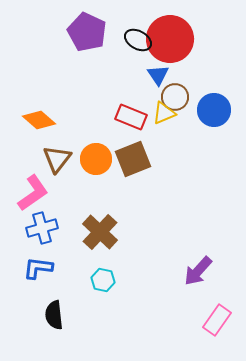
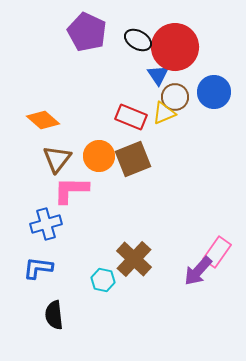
red circle: moved 5 px right, 8 px down
blue circle: moved 18 px up
orange diamond: moved 4 px right
orange circle: moved 3 px right, 3 px up
pink L-shape: moved 38 px right, 3 px up; rotated 144 degrees counterclockwise
blue cross: moved 4 px right, 4 px up
brown cross: moved 34 px right, 27 px down
pink rectangle: moved 68 px up
